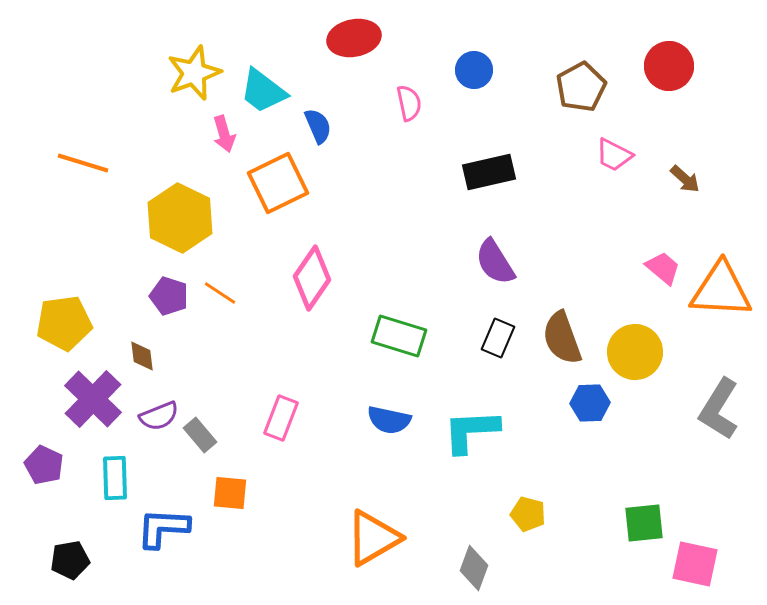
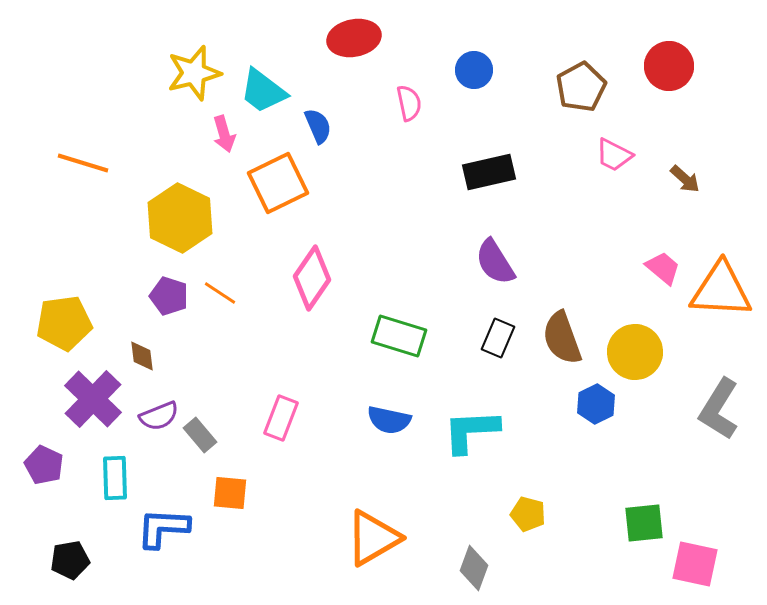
yellow star at (194, 73): rotated 6 degrees clockwise
blue hexagon at (590, 403): moved 6 px right, 1 px down; rotated 24 degrees counterclockwise
